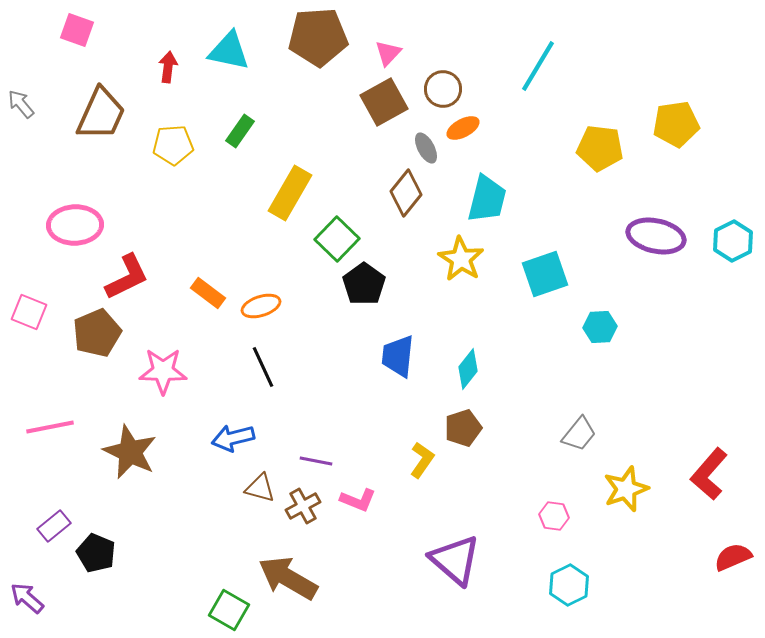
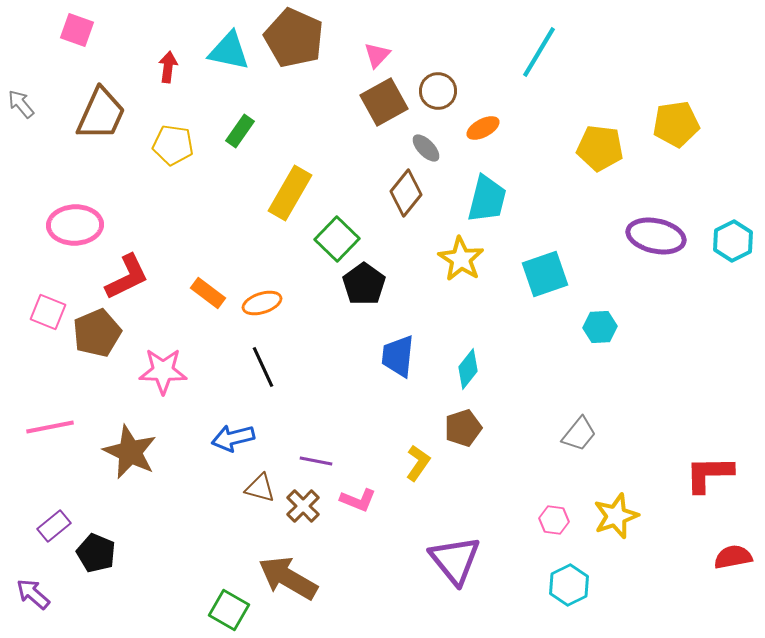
brown pentagon at (318, 37): moved 24 px left, 1 px down; rotated 28 degrees clockwise
pink triangle at (388, 53): moved 11 px left, 2 px down
cyan line at (538, 66): moved 1 px right, 14 px up
brown circle at (443, 89): moved 5 px left, 2 px down
orange ellipse at (463, 128): moved 20 px right
yellow pentagon at (173, 145): rotated 12 degrees clockwise
gray ellipse at (426, 148): rotated 16 degrees counterclockwise
orange ellipse at (261, 306): moved 1 px right, 3 px up
pink square at (29, 312): moved 19 px right
yellow L-shape at (422, 460): moved 4 px left, 3 px down
red L-shape at (709, 474): rotated 48 degrees clockwise
yellow star at (626, 489): moved 10 px left, 27 px down
brown cross at (303, 506): rotated 16 degrees counterclockwise
pink hexagon at (554, 516): moved 4 px down
red semicircle at (733, 557): rotated 12 degrees clockwise
purple triangle at (455, 560): rotated 10 degrees clockwise
purple arrow at (27, 598): moved 6 px right, 4 px up
